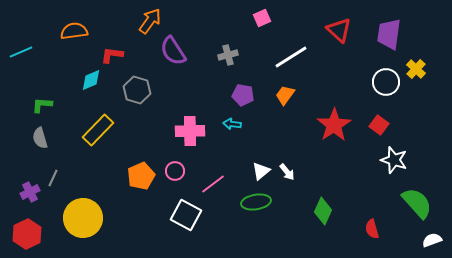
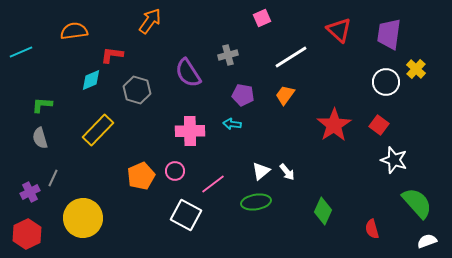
purple semicircle: moved 15 px right, 22 px down
white semicircle: moved 5 px left, 1 px down
